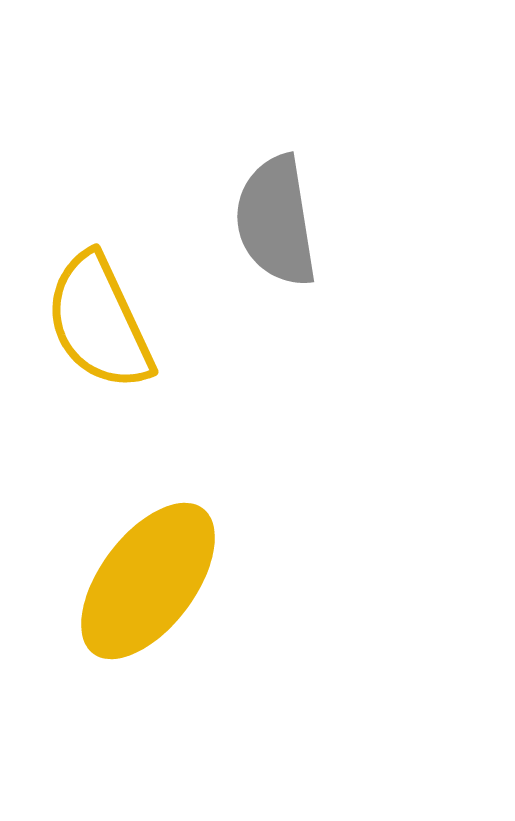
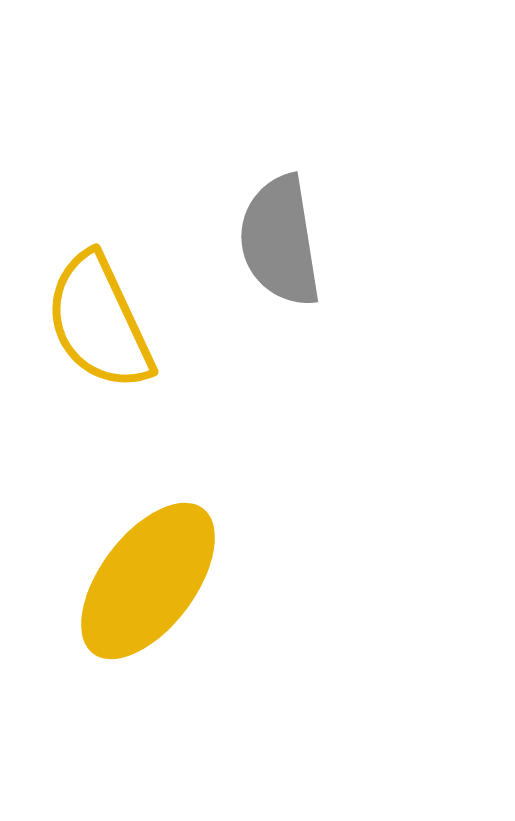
gray semicircle: moved 4 px right, 20 px down
